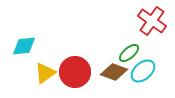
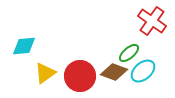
red circle: moved 5 px right, 4 px down
